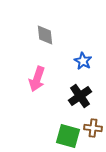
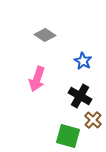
gray diamond: rotated 50 degrees counterclockwise
black cross: rotated 25 degrees counterclockwise
brown cross: moved 8 px up; rotated 36 degrees clockwise
